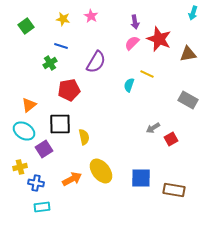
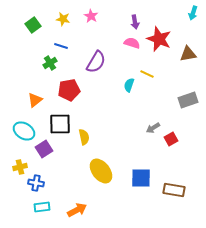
green square: moved 7 px right, 1 px up
pink semicircle: rotated 63 degrees clockwise
gray rectangle: rotated 48 degrees counterclockwise
orange triangle: moved 6 px right, 5 px up
orange arrow: moved 5 px right, 31 px down
